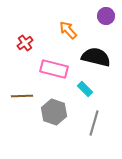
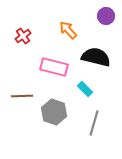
red cross: moved 2 px left, 7 px up
pink rectangle: moved 2 px up
